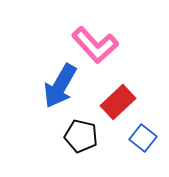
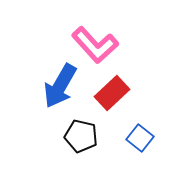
red rectangle: moved 6 px left, 9 px up
blue square: moved 3 px left
